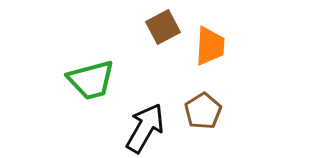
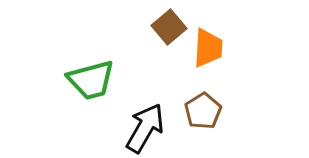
brown square: moved 6 px right; rotated 12 degrees counterclockwise
orange trapezoid: moved 2 px left, 2 px down
